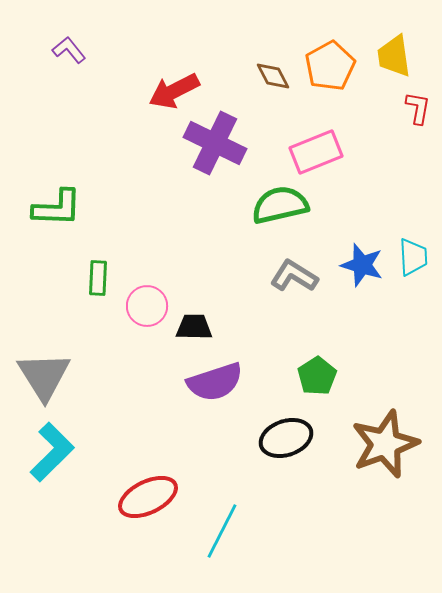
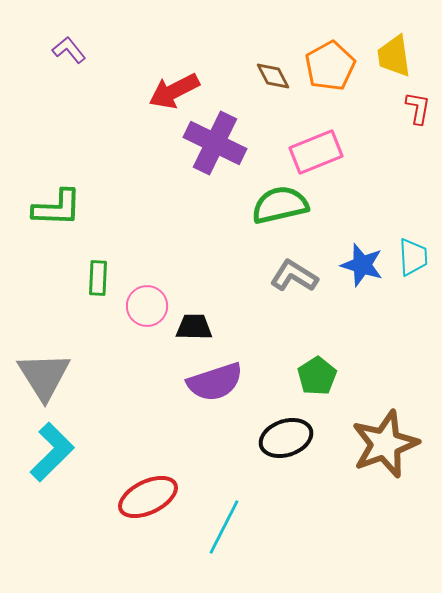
cyan line: moved 2 px right, 4 px up
